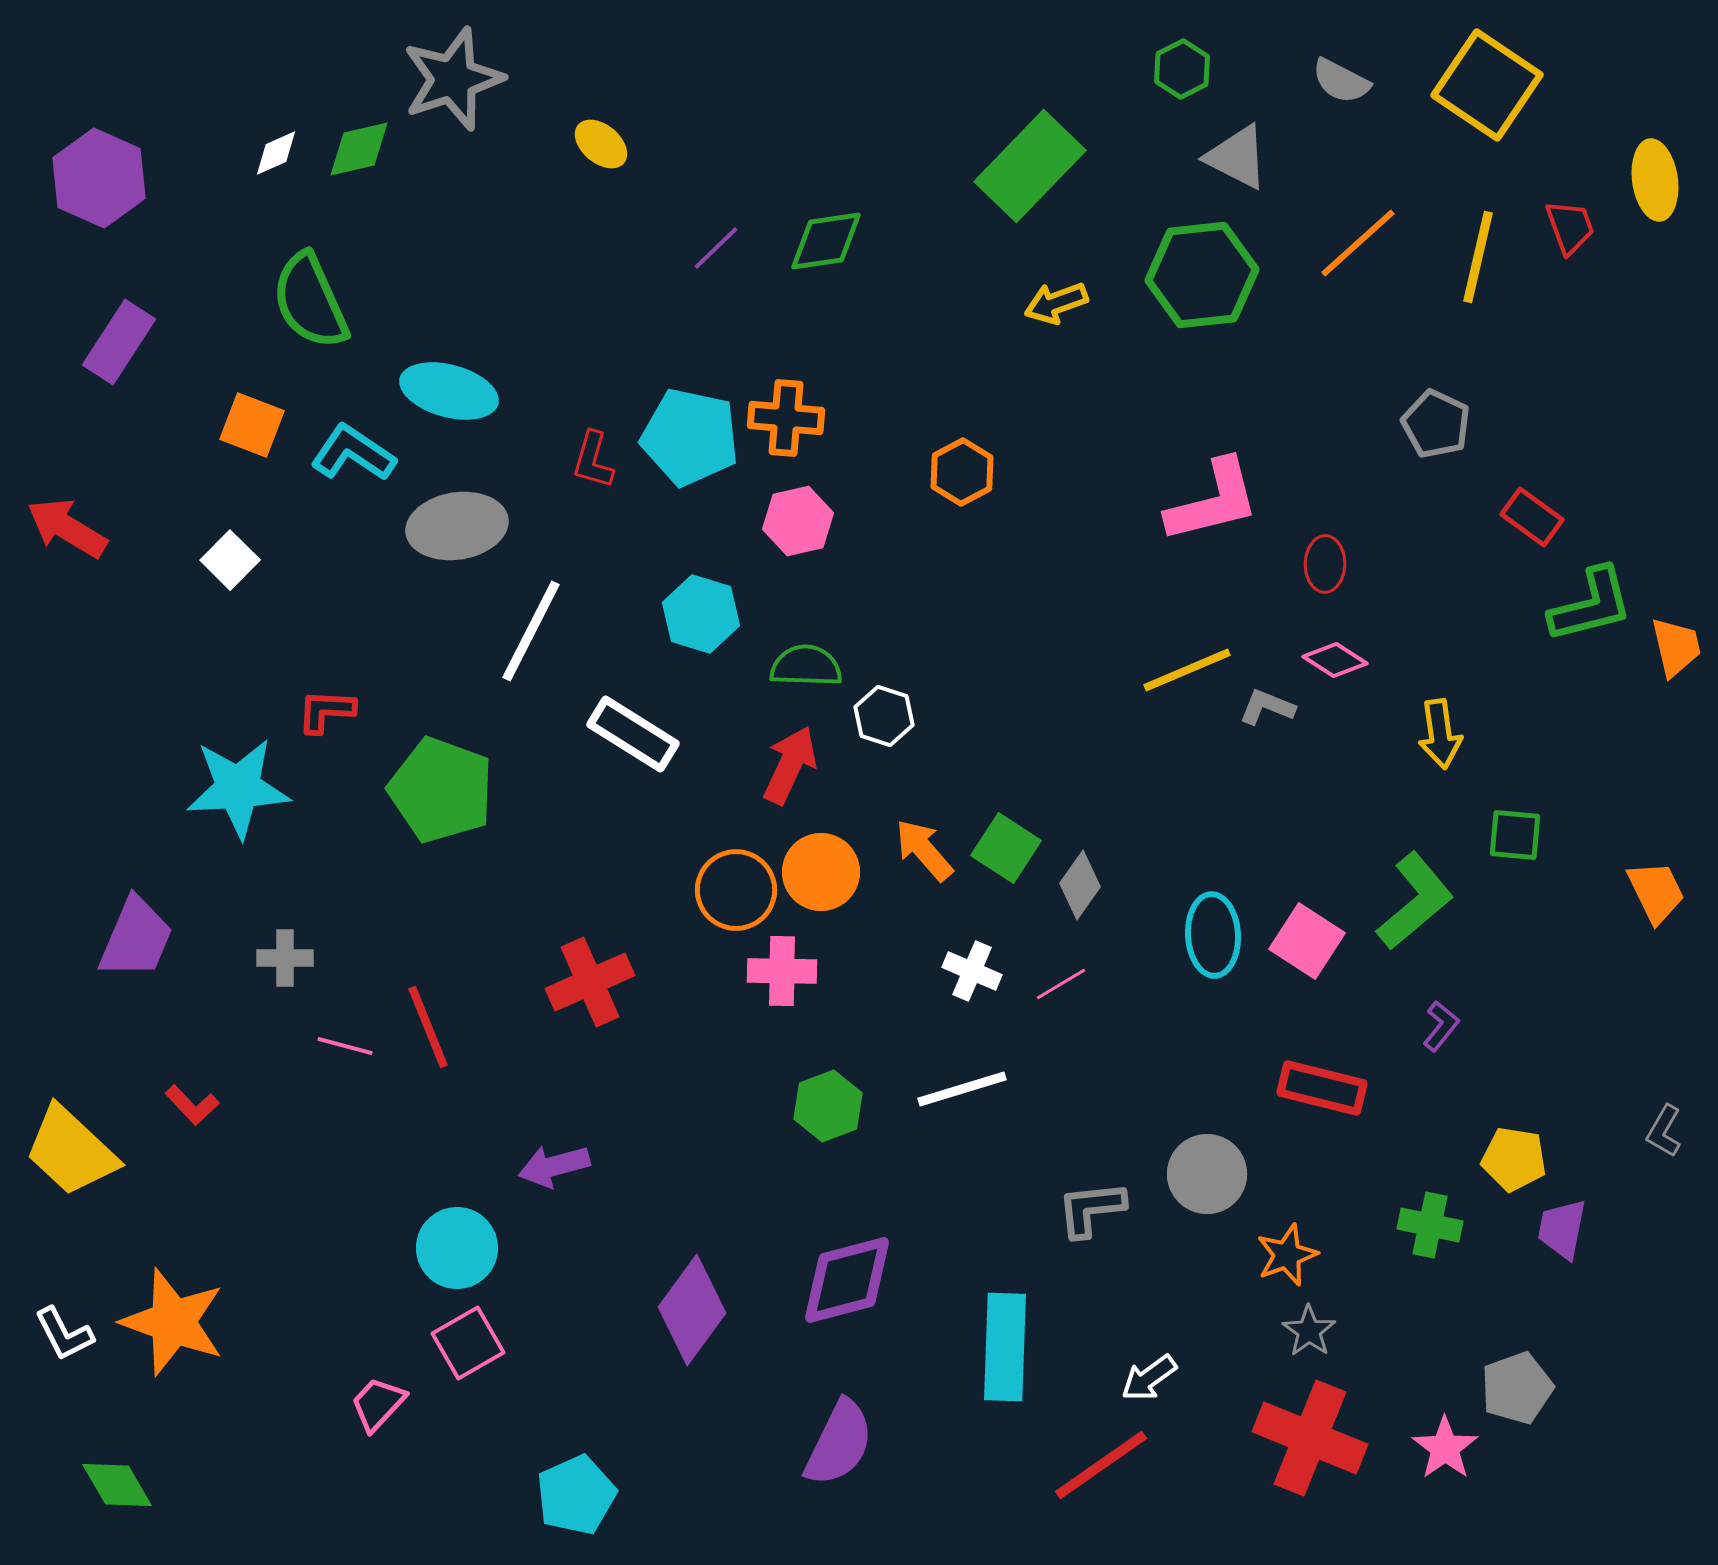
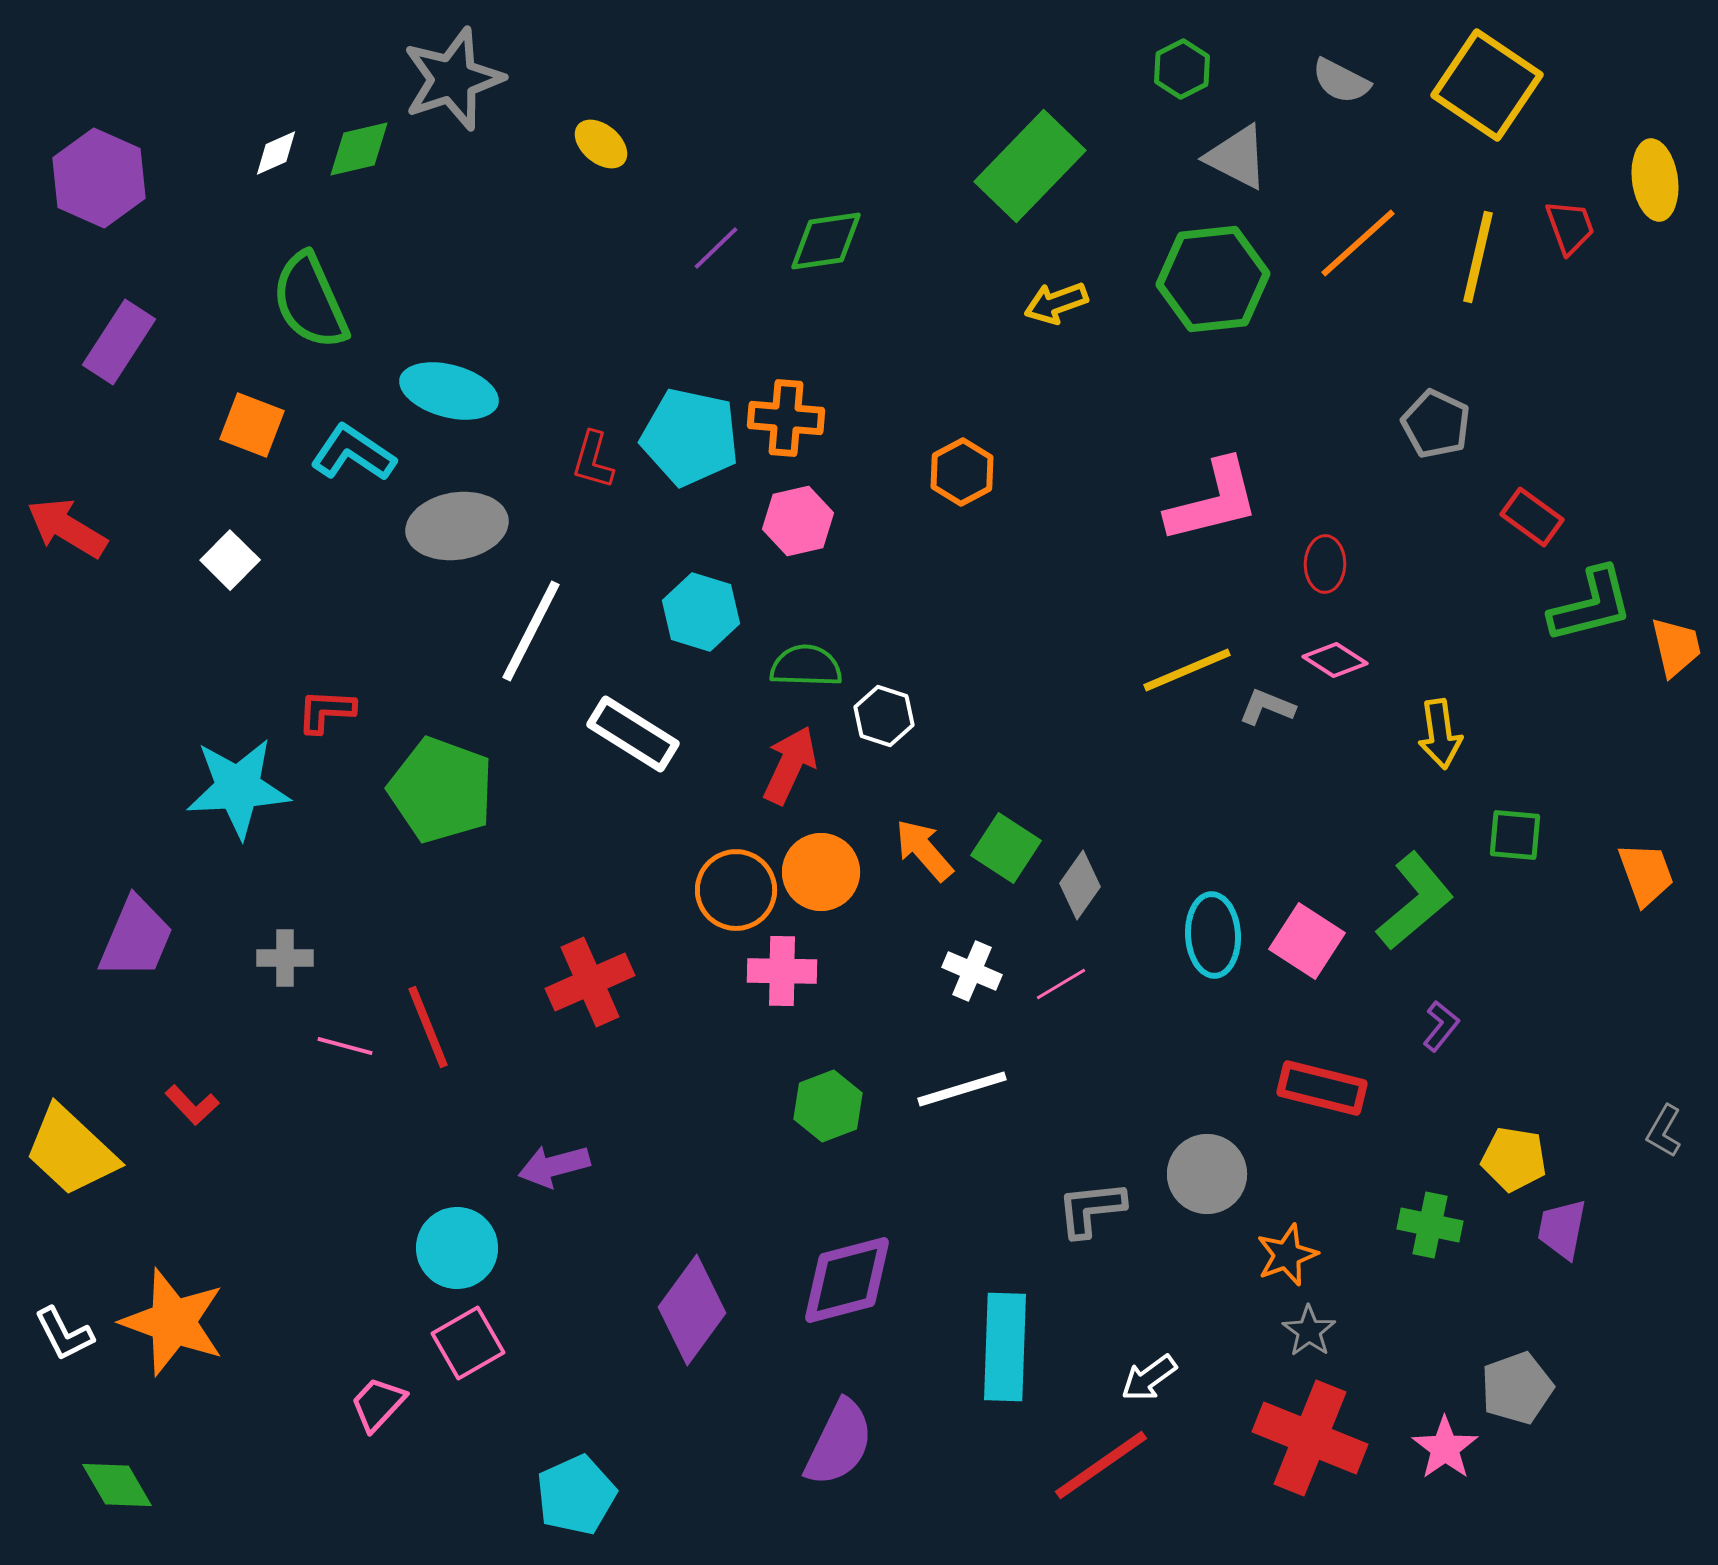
green hexagon at (1202, 275): moved 11 px right, 4 px down
cyan hexagon at (701, 614): moved 2 px up
orange trapezoid at (1656, 892): moved 10 px left, 18 px up; rotated 6 degrees clockwise
